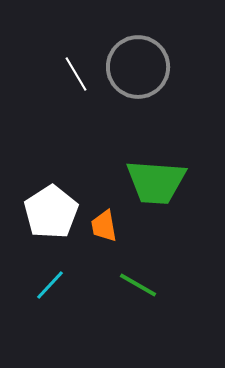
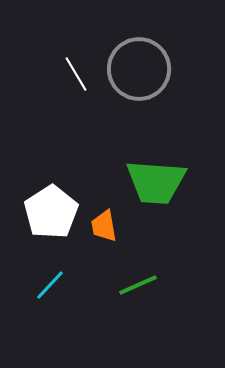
gray circle: moved 1 px right, 2 px down
green line: rotated 54 degrees counterclockwise
